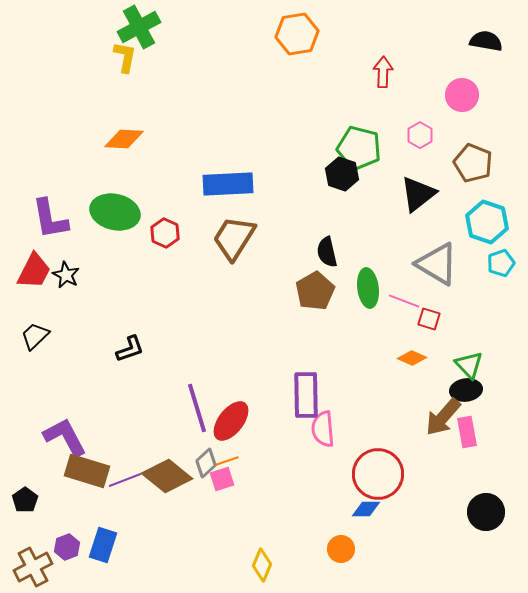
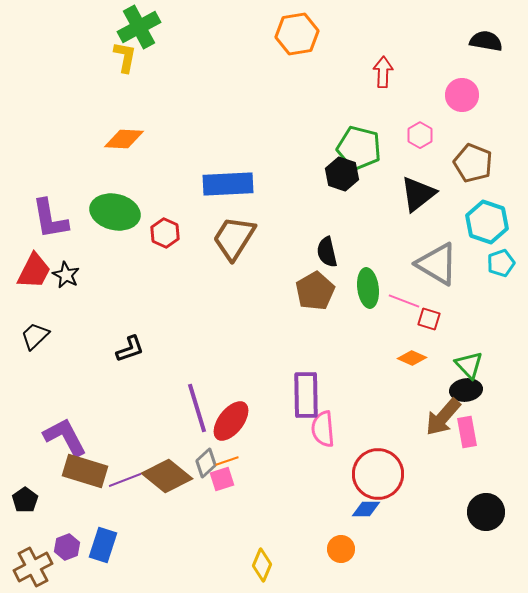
brown rectangle at (87, 471): moved 2 px left
